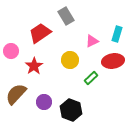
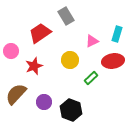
red star: rotated 12 degrees clockwise
